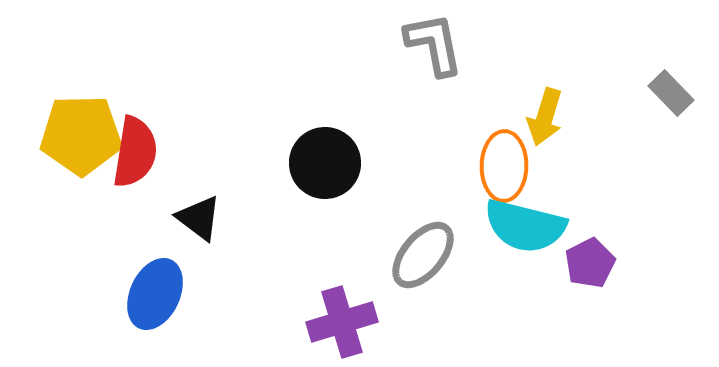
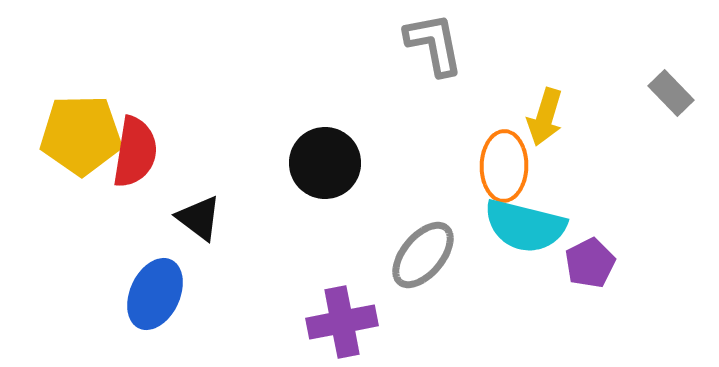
purple cross: rotated 6 degrees clockwise
